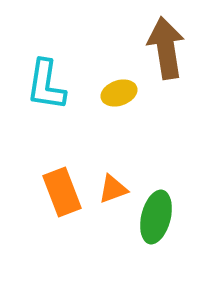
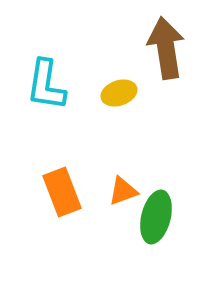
orange triangle: moved 10 px right, 2 px down
